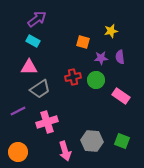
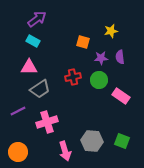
green circle: moved 3 px right
